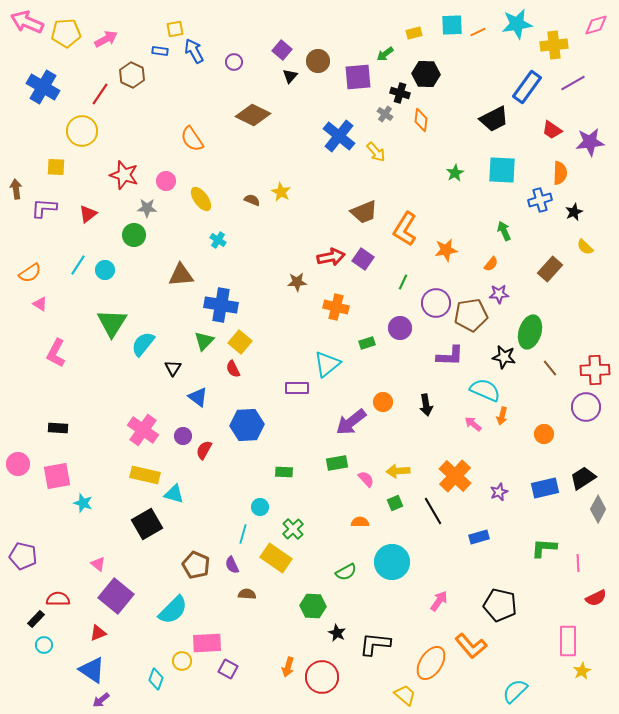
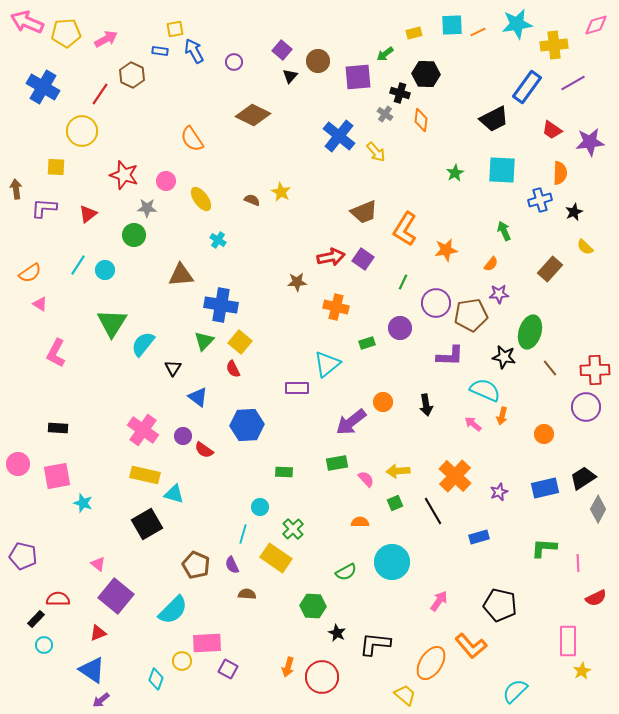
red semicircle at (204, 450): rotated 84 degrees counterclockwise
